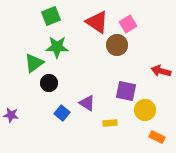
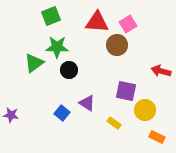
red triangle: rotated 30 degrees counterclockwise
black circle: moved 20 px right, 13 px up
yellow rectangle: moved 4 px right; rotated 40 degrees clockwise
